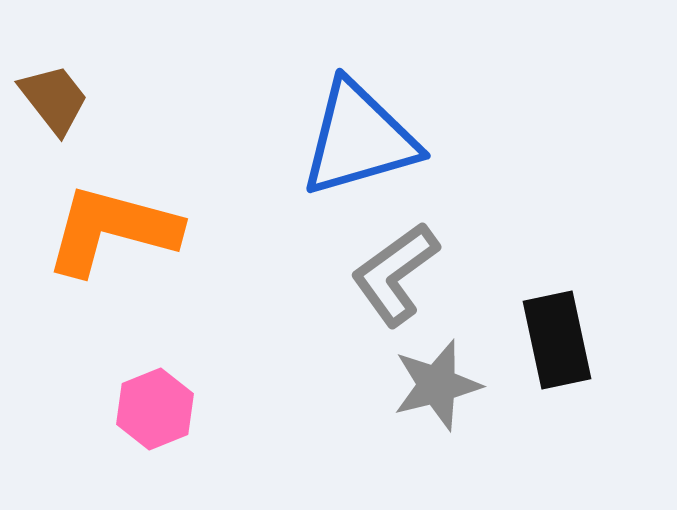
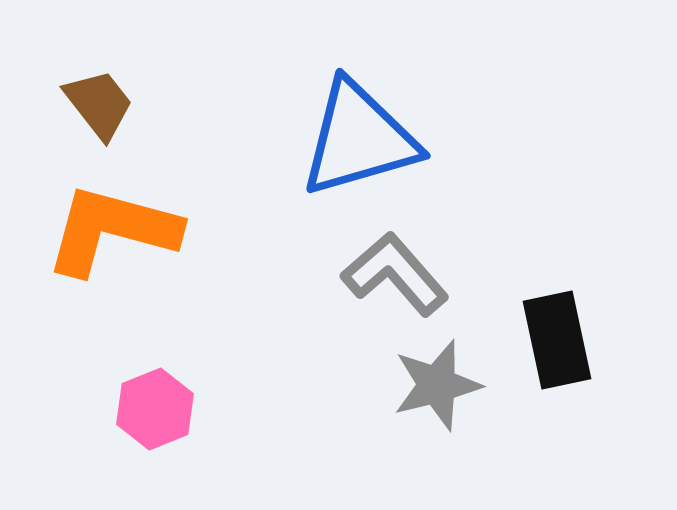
brown trapezoid: moved 45 px right, 5 px down
gray L-shape: rotated 85 degrees clockwise
